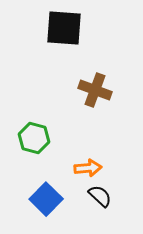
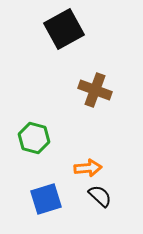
black square: moved 1 px down; rotated 33 degrees counterclockwise
blue square: rotated 28 degrees clockwise
